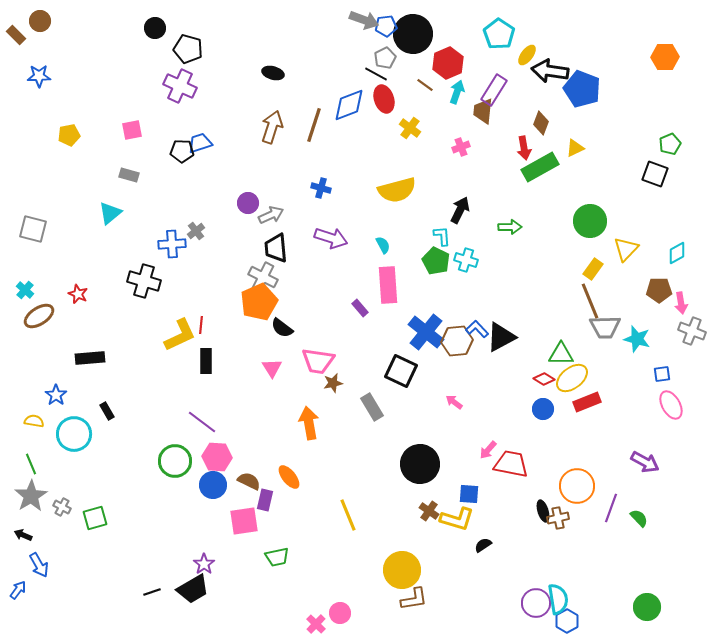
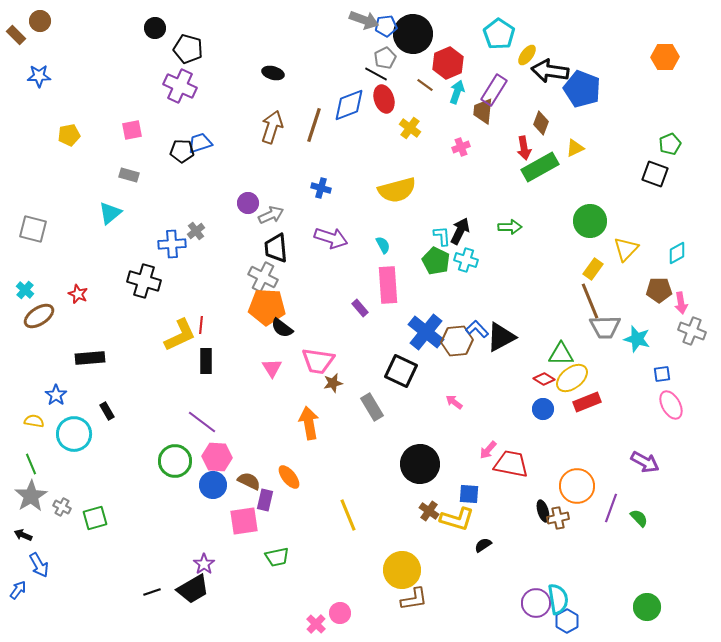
black arrow at (460, 210): moved 21 px down
orange pentagon at (259, 302): moved 8 px right, 5 px down; rotated 27 degrees clockwise
